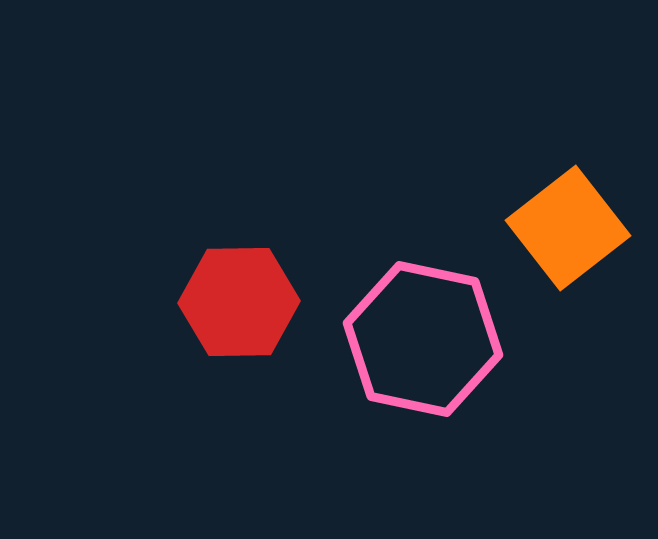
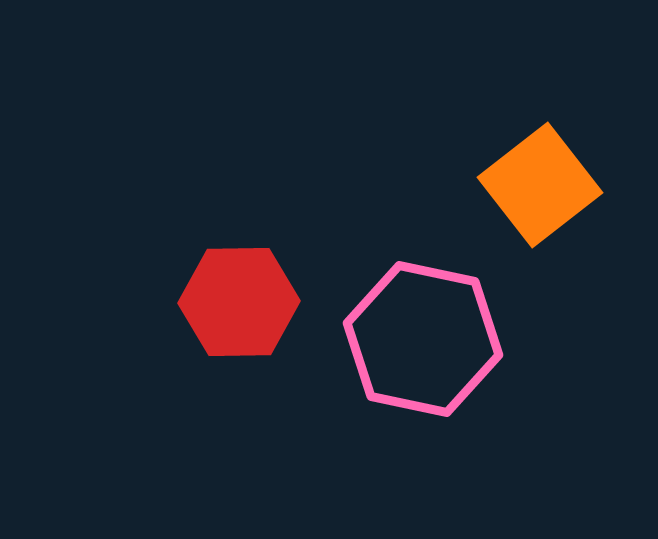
orange square: moved 28 px left, 43 px up
